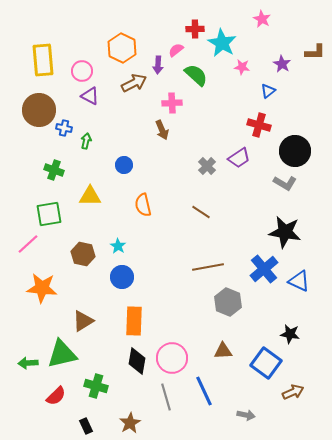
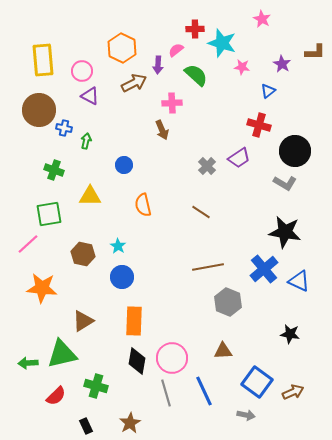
cyan star at (222, 43): rotated 12 degrees counterclockwise
blue square at (266, 363): moved 9 px left, 19 px down
gray line at (166, 397): moved 4 px up
